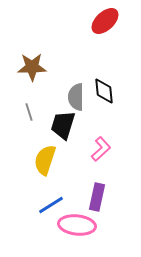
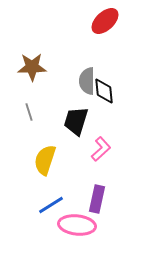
gray semicircle: moved 11 px right, 16 px up
black trapezoid: moved 13 px right, 4 px up
purple rectangle: moved 2 px down
